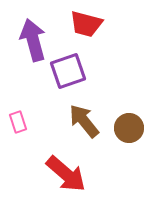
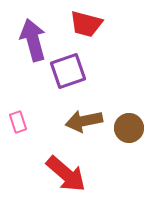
brown arrow: rotated 63 degrees counterclockwise
